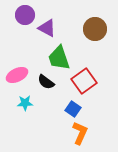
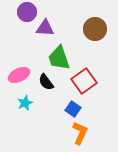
purple circle: moved 2 px right, 3 px up
purple triangle: moved 2 px left; rotated 24 degrees counterclockwise
pink ellipse: moved 2 px right
black semicircle: rotated 18 degrees clockwise
cyan star: rotated 21 degrees counterclockwise
